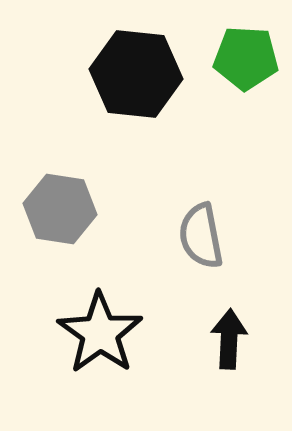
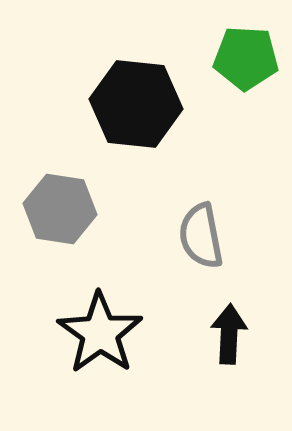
black hexagon: moved 30 px down
black arrow: moved 5 px up
